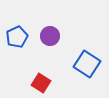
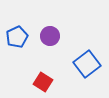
blue square: rotated 20 degrees clockwise
red square: moved 2 px right, 1 px up
